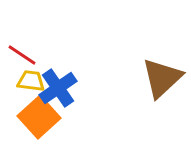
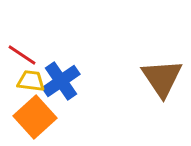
brown triangle: rotated 21 degrees counterclockwise
blue cross: moved 3 px right, 7 px up
orange square: moved 4 px left
